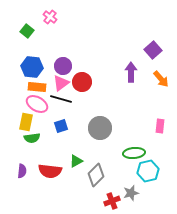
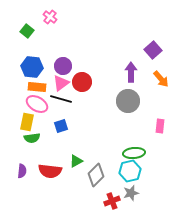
yellow rectangle: moved 1 px right
gray circle: moved 28 px right, 27 px up
cyan hexagon: moved 18 px left
